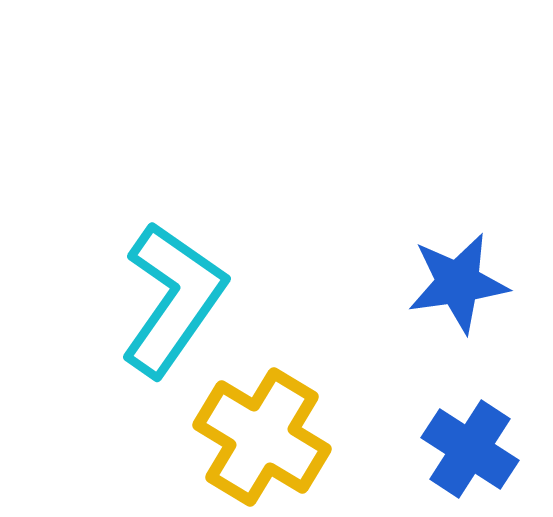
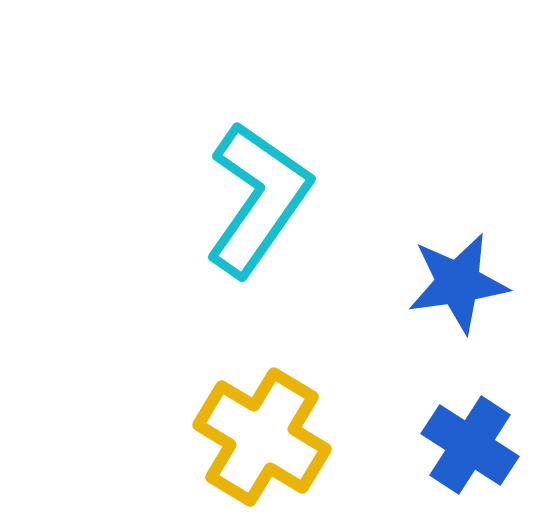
cyan L-shape: moved 85 px right, 100 px up
blue cross: moved 4 px up
